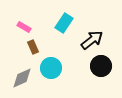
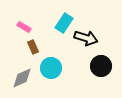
black arrow: moved 6 px left, 2 px up; rotated 55 degrees clockwise
